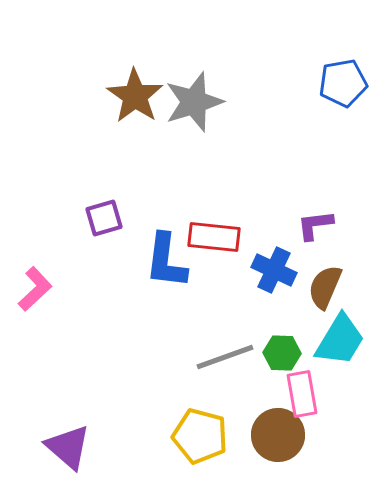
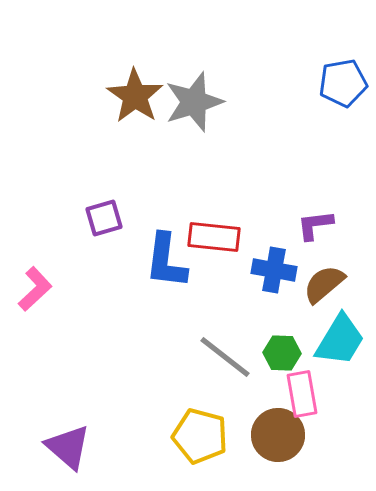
blue cross: rotated 15 degrees counterclockwise
brown semicircle: moved 1 px left, 3 px up; rotated 27 degrees clockwise
gray line: rotated 58 degrees clockwise
